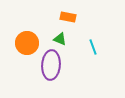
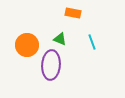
orange rectangle: moved 5 px right, 4 px up
orange circle: moved 2 px down
cyan line: moved 1 px left, 5 px up
